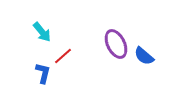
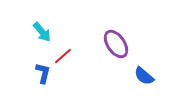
purple ellipse: rotated 8 degrees counterclockwise
blue semicircle: moved 20 px down
